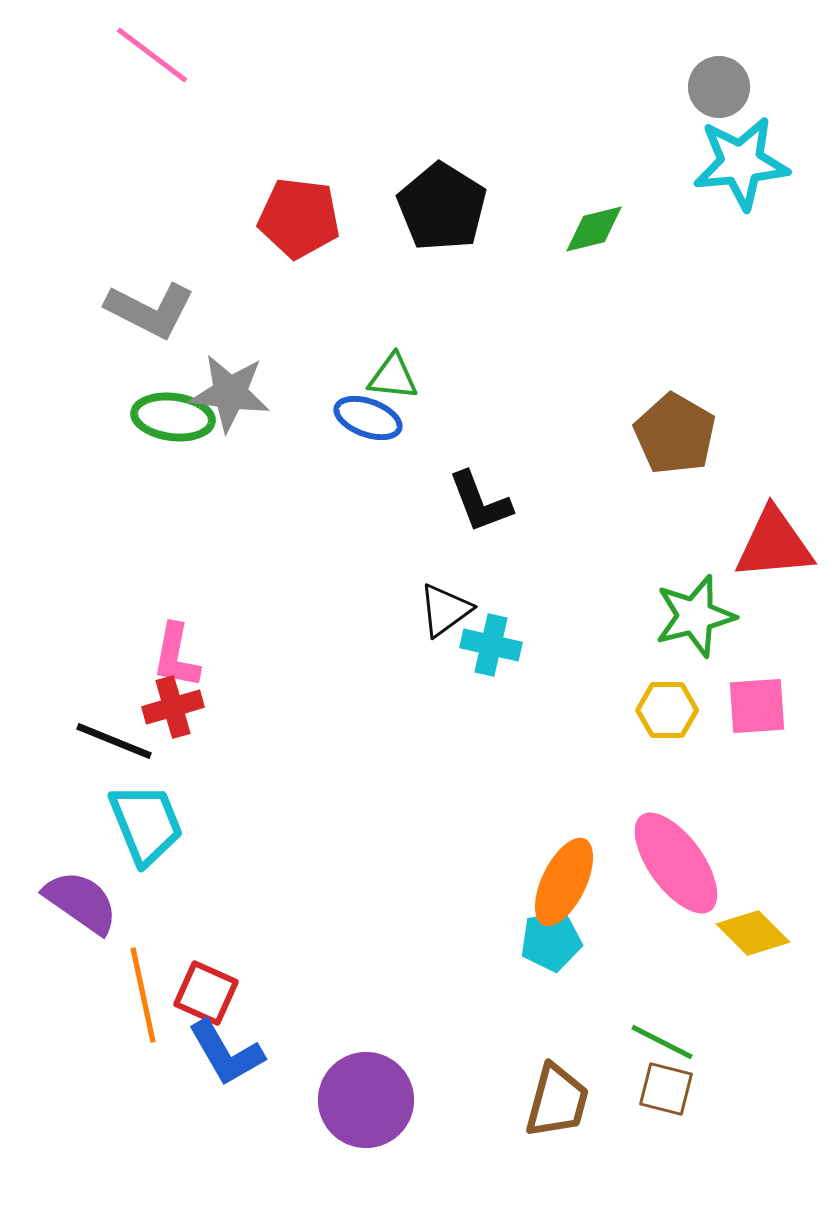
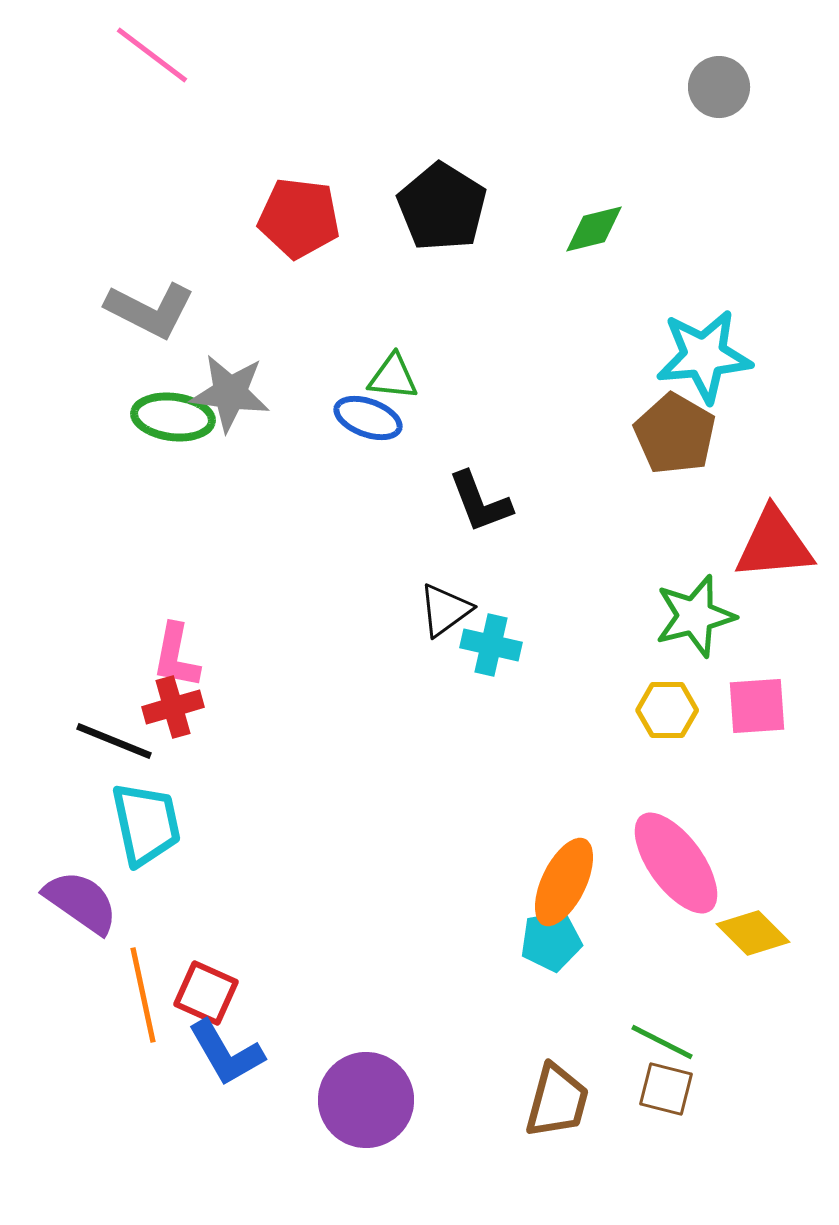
cyan star: moved 37 px left, 193 px down
cyan trapezoid: rotated 10 degrees clockwise
